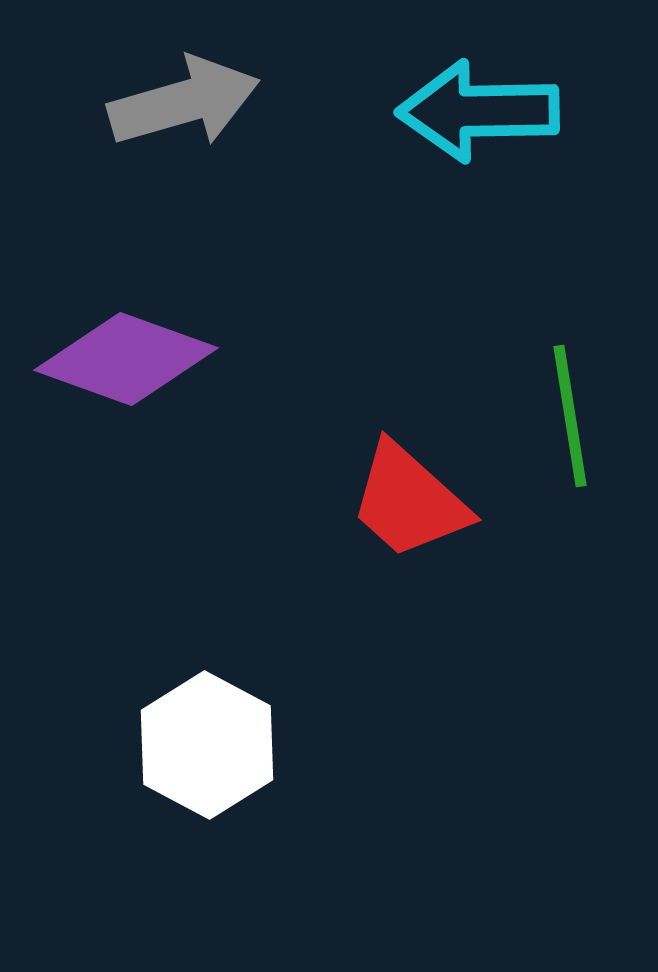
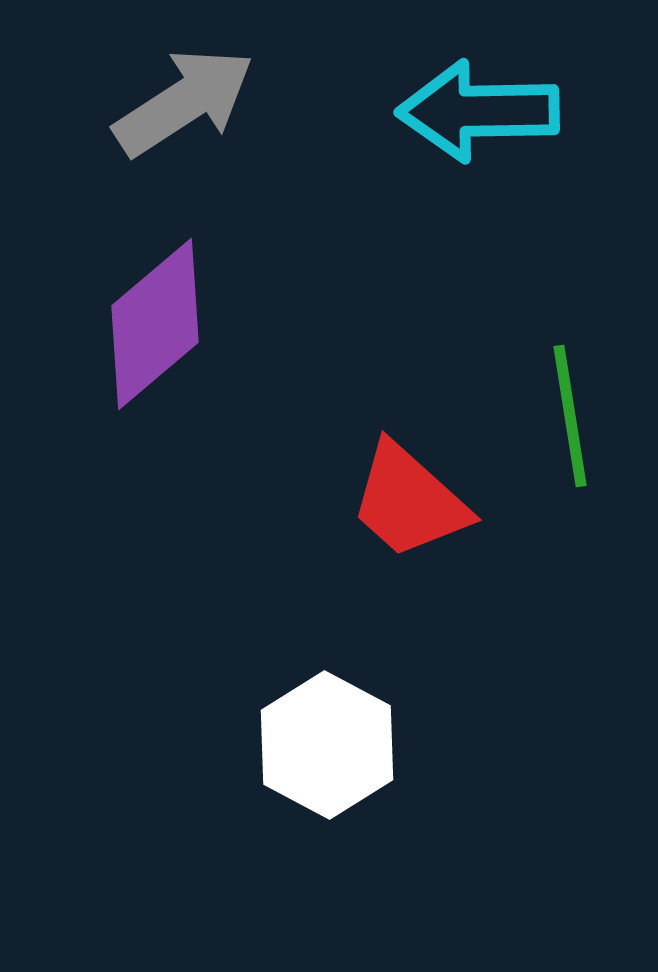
gray arrow: rotated 17 degrees counterclockwise
purple diamond: moved 29 px right, 35 px up; rotated 60 degrees counterclockwise
white hexagon: moved 120 px right
